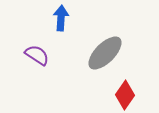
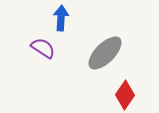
purple semicircle: moved 6 px right, 7 px up
